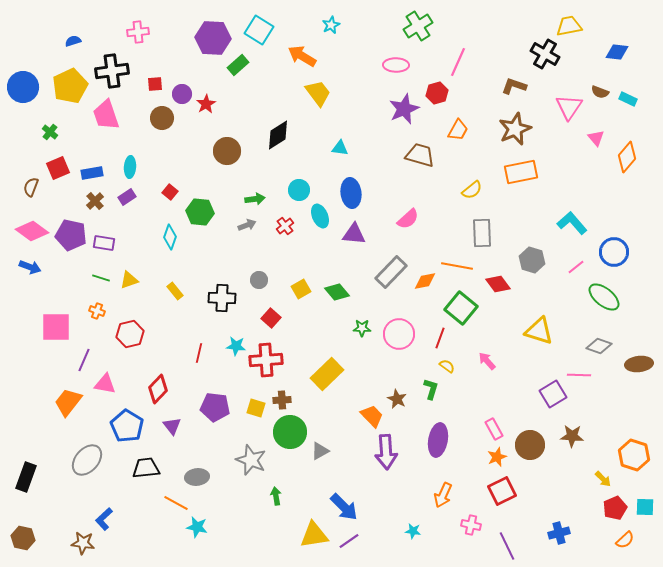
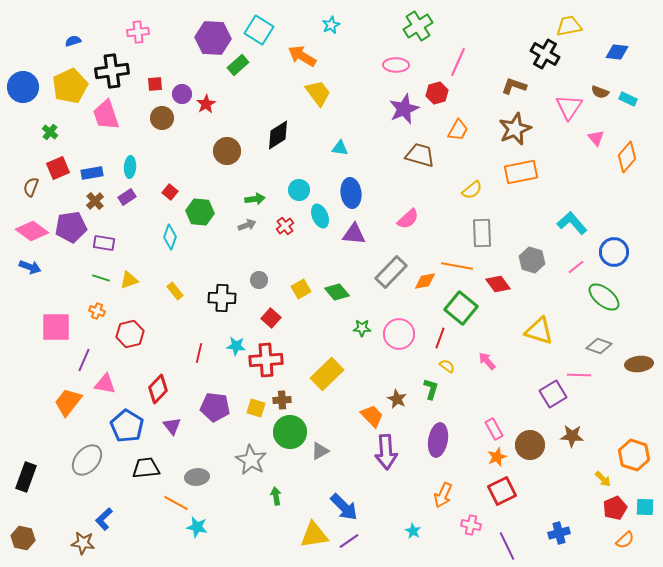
purple pentagon at (71, 235): moved 8 px up; rotated 20 degrees counterclockwise
gray star at (251, 460): rotated 8 degrees clockwise
cyan star at (413, 531): rotated 21 degrees clockwise
